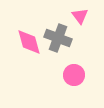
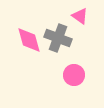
pink triangle: rotated 18 degrees counterclockwise
pink diamond: moved 2 px up
